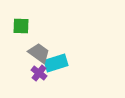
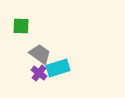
gray trapezoid: moved 1 px right, 1 px down
cyan rectangle: moved 2 px right, 5 px down
